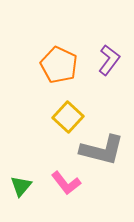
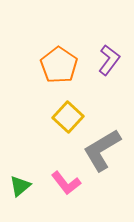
orange pentagon: rotated 9 degrees clockwise
gray L-shape: rotated 135 degrees clockwise
green triangle: moved 1 px left; rotated 10 degrees clockwise
